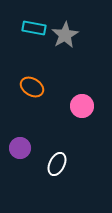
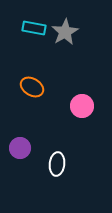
gray star: moved 3 px up
white ellipse: rotated 20 degrees counterclockwise
